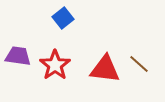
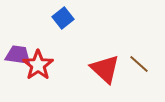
purple trapezoid: moved 1 px up
red star: moved 17 px left
red triangle: rotated 36 degrees clockwise
